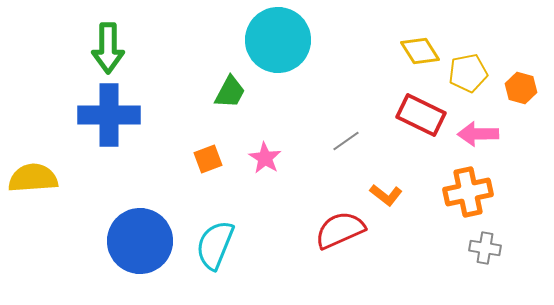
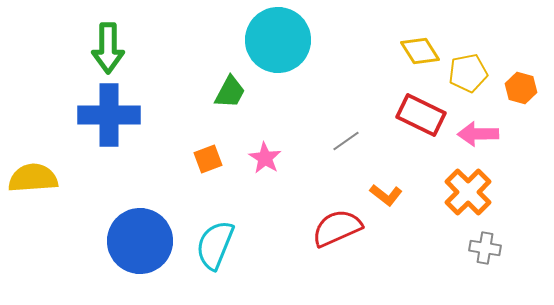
orange cross: rotated 33 degrees counterclockwise
red semicircle: moved 3 px left, 2 px up
